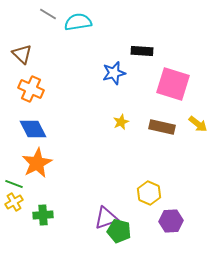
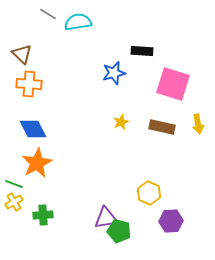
orange cross: moved 2 px left, 5 px up; rotated 20 degrees counterclockwise
yellow arrow: rotated 42 degrees clockwise
purple triangle: rotated 10 degrees clockwise
